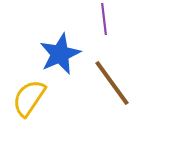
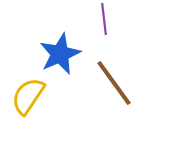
brown line: moved 2 px right
yellow semicircle: moved 1 px left, 2 px up
